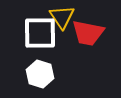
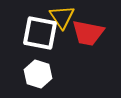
white square: rotated 12 degrees clockwise
white hexagon: moved 2 px left
